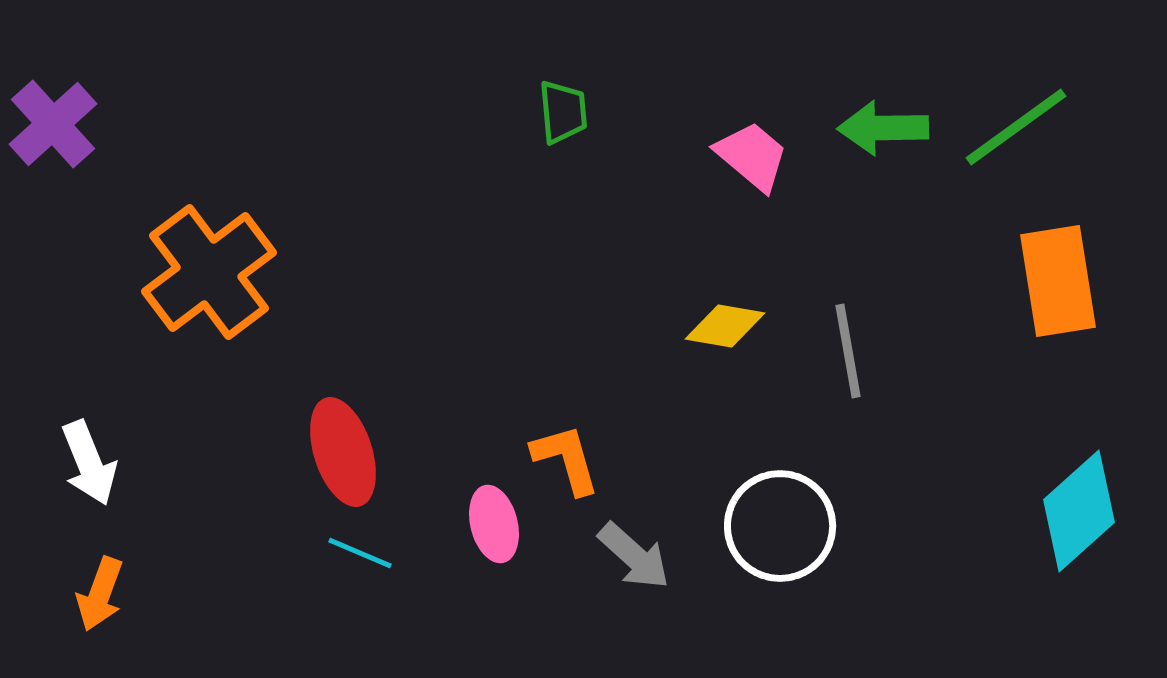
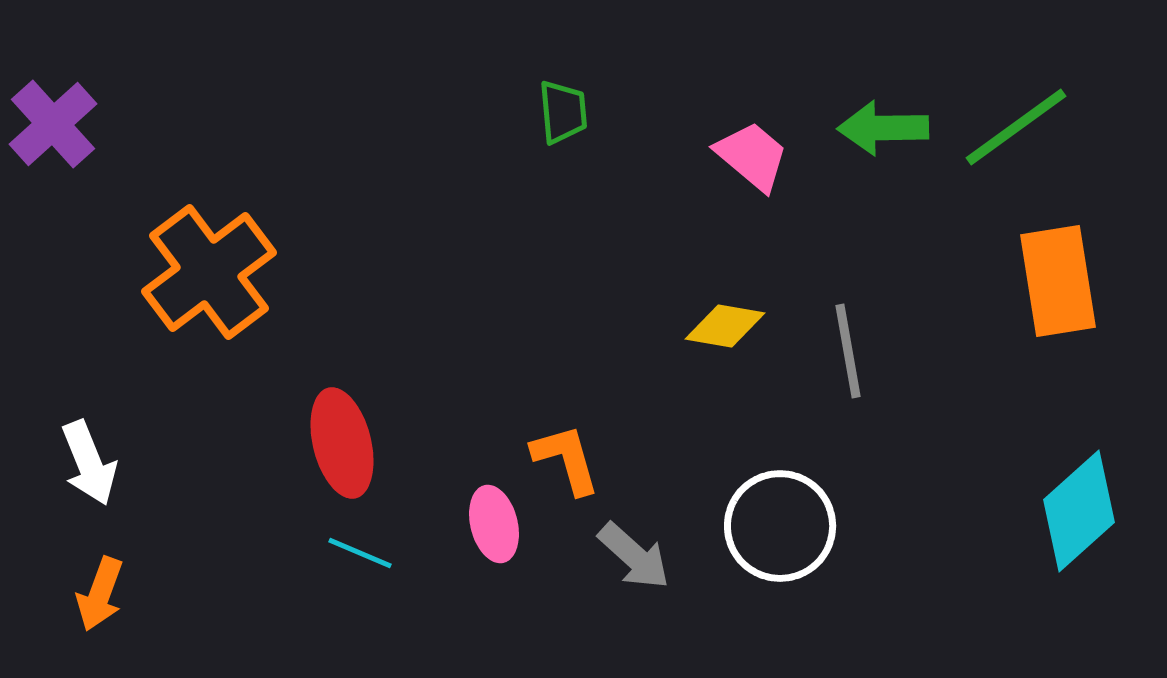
red ellipse: moved 1 px left, 9 px up; rotated 4 degrees clockwise
